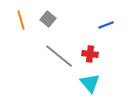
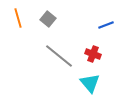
orange line: moved 3 px left, 2 px up
red cross: moved 3 px right; rotated 14 degrees clockwise
